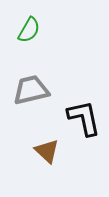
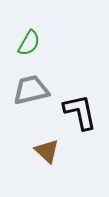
green semicircle: moved 13 px down
black L-shape: moved 4 px left, 6 px up
